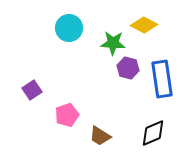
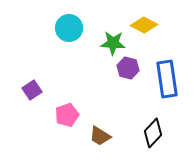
blue rectangle: moved 5 px right
black diamond: rotated 24 degrees counterclockwise
